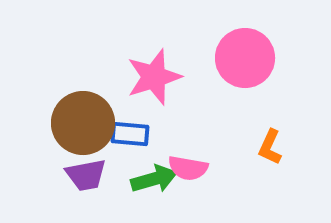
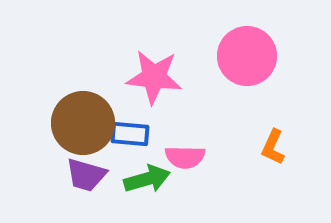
pink circle: moved 2 px right, 2 px up
pink star: rotated 24 degrees clockwise
orange L-shape: moved 3 px right
pink semicircle: moved 3 px left, 11 px up; rotated 9 degrees counterclockwise
purple trapezoid: rotated 27 degrees clockwise
green arrow: moved 7 px left
